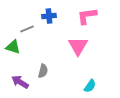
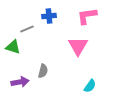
purple arrow: rotated 138 degrees clockwise
